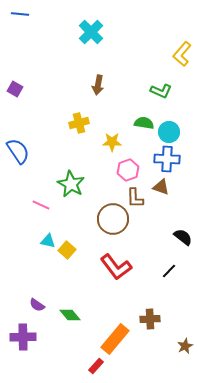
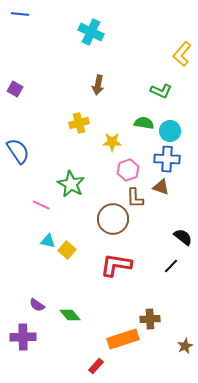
cyan cross: rotated 20 degrees counterclockwise
cyan circle: moved 1 px right, 1 px up
red L-shape: moved 2 px up; rotated 136 degrees clockwise
black line: moved 2 px right, 5 px up
orange rectangle: moved 8 px right; rotated 32 degrees clockwise
